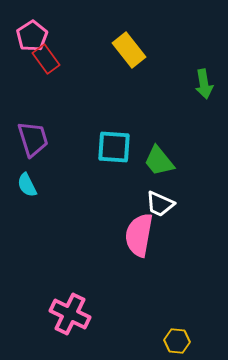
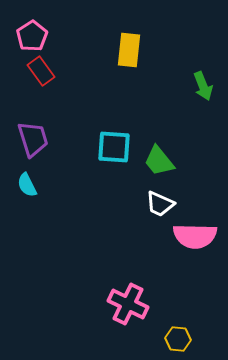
yellow rectangle: rotated 44 degrees clockwise
red rectangle: moved 5 px left, 12 px down
green arrow: moved 1 px left, 2 px down; rotated 12 degrees counterclockwise
pink semicircle: moved 56 px right, 1 px down; rotated 99 degrees counterclockwise
pink cross: moved 58 px right, 10 px up
yellow hexagon: moved 1 px right, 2 px up
